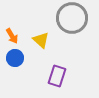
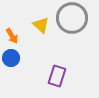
yellow triangle: moved 15 px up
blue circle: moved 4 px left
